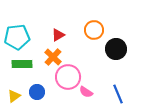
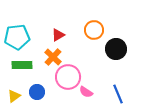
green rectangle: moved 1 px down
